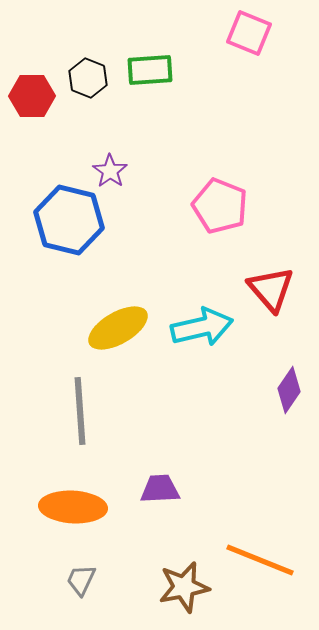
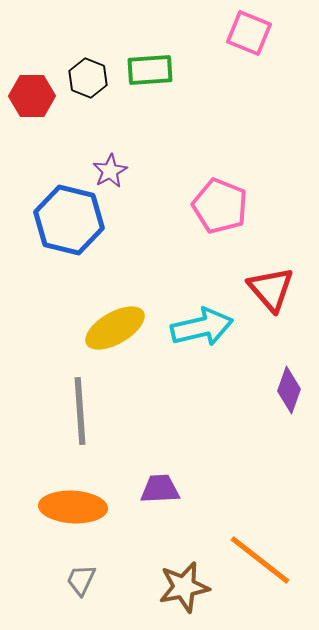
purple star: rotated 8 degrees clockwise
yellow ellipse: moved 3 px left
purple diamond: rotated 15 degrees counterclockwise
orange line: rotated 16 degrees clockwise
